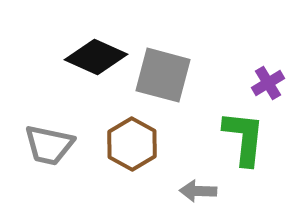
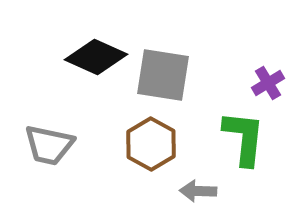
gray square: rotated 6 degrees counterclockwise
brown hexagon: moved 19 px right
